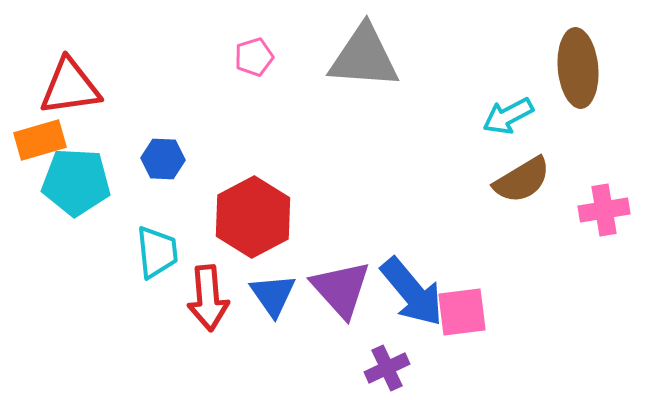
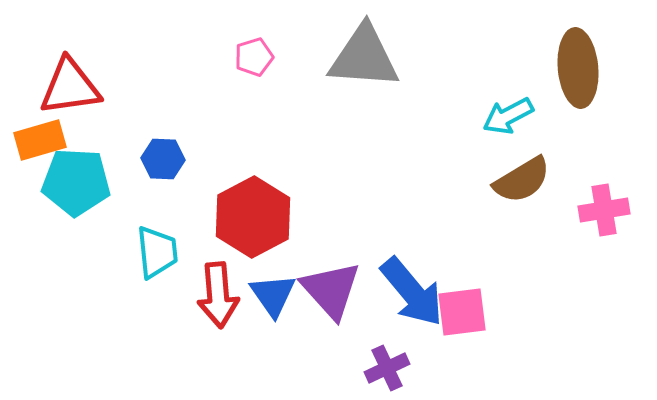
purple triangle: moved 10 px left, 1 px down
red arrow: moved 10 px right, 3 px up
